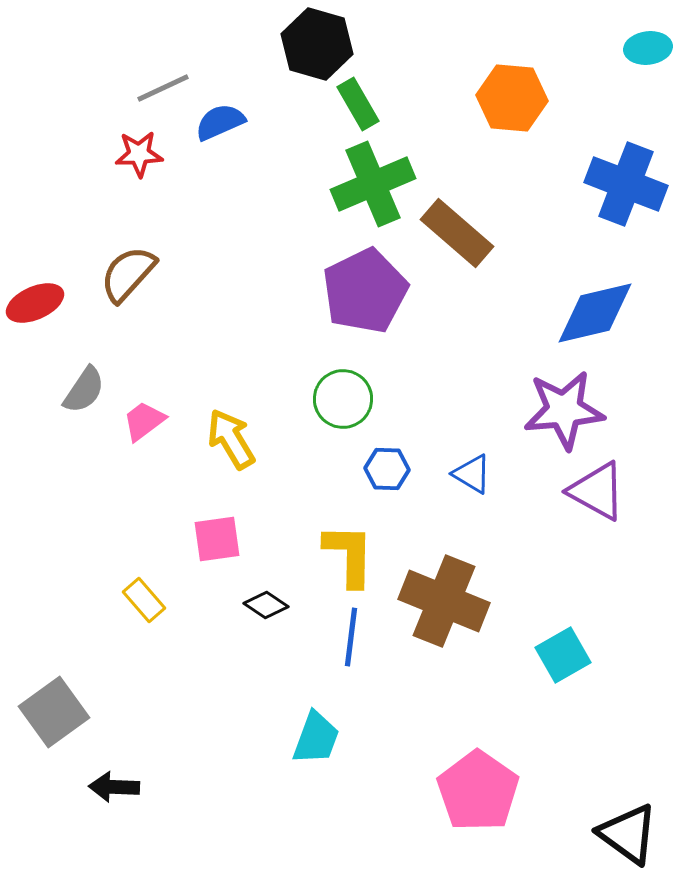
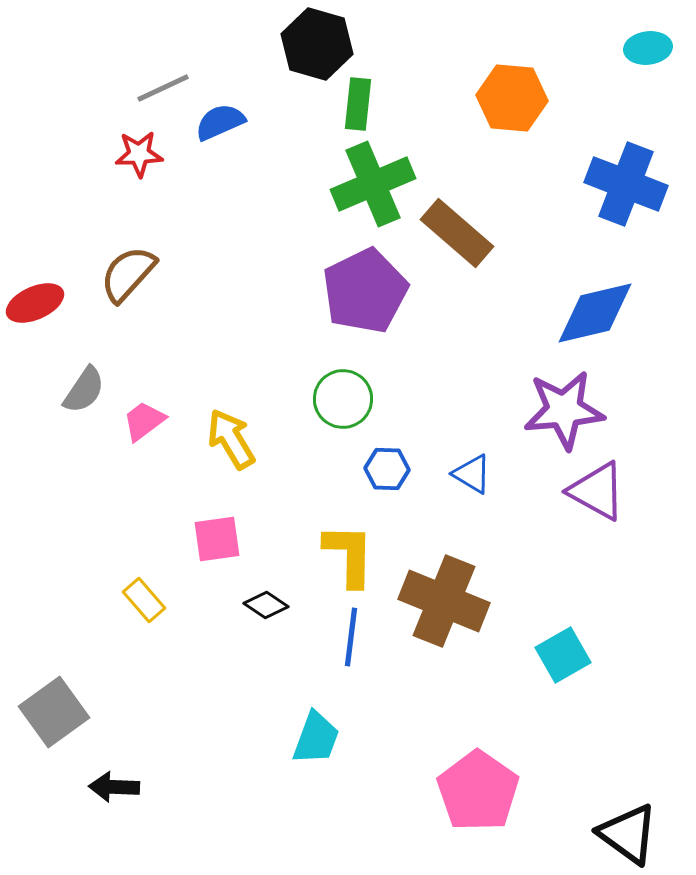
green rectangle: rotated 36 degrees clockwise
